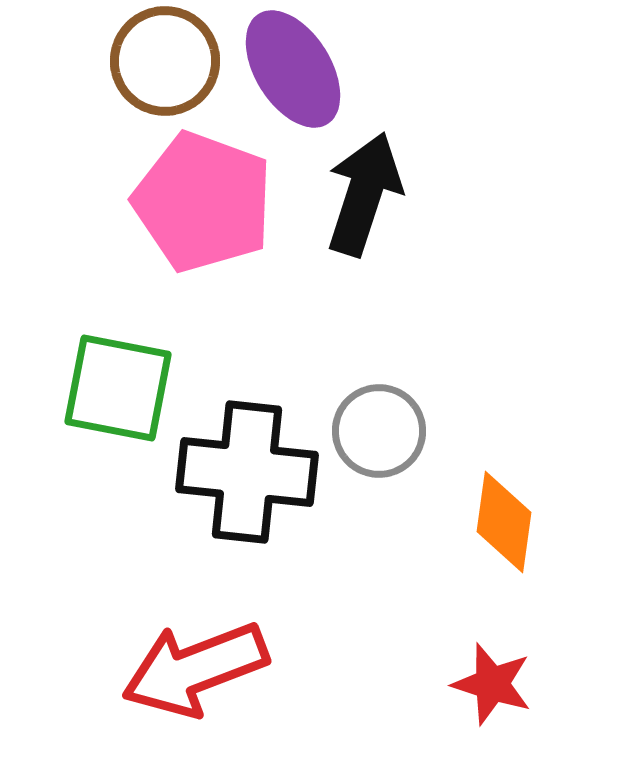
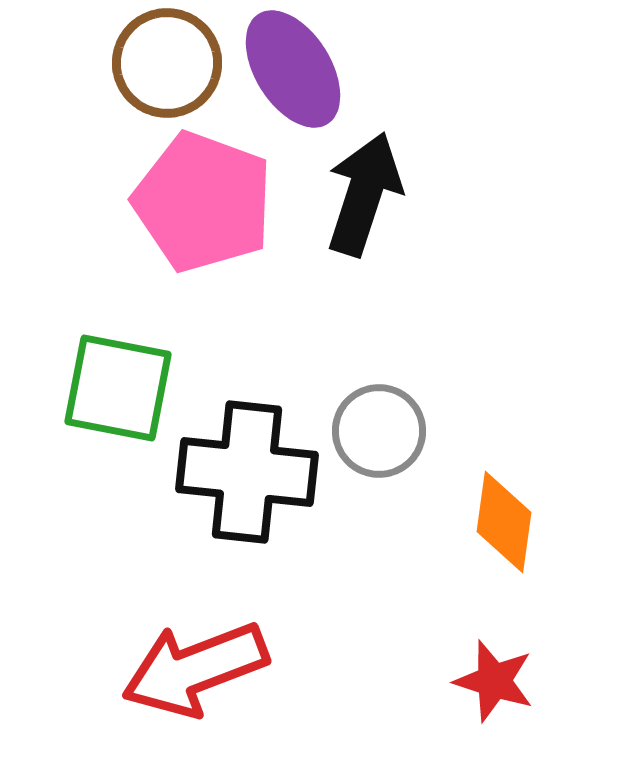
brown circle: moved 2 px right, 2 px down
red star: moved 2 px right, 3 px up
